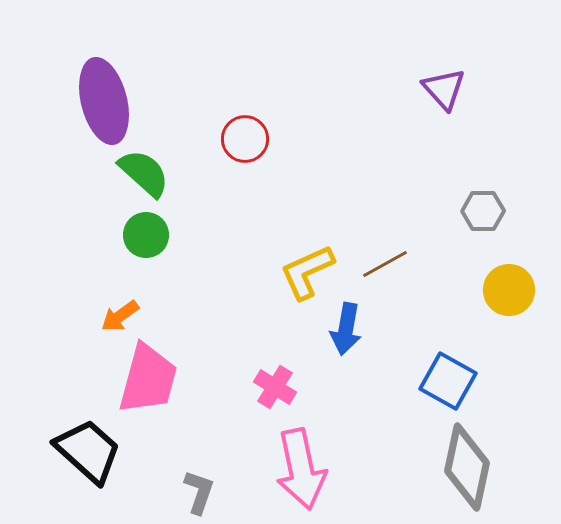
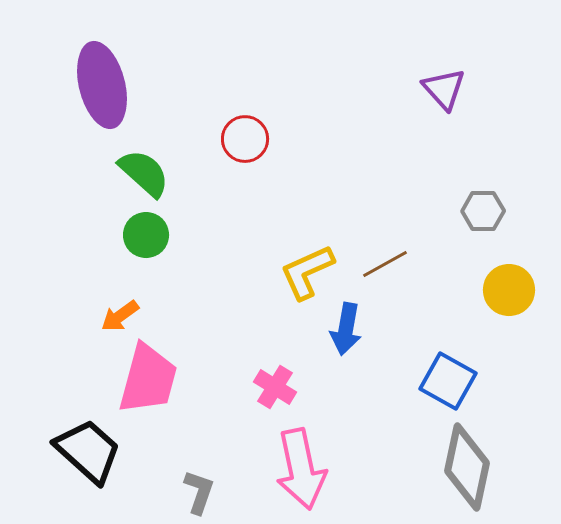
purple ellipse: moved 2 px left, 16 px up
